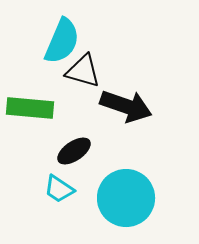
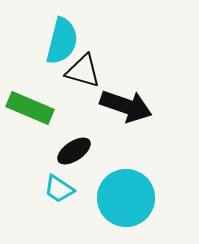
cyan semicircle: rotated 9 degrees counterclockwise
green rectangle: rotated 18 degrees clockwise
